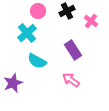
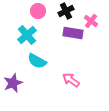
black cross: moved 1 px left
cyan cross: moved 2 px down
purple rectangle: moved 17 px up; rotated 48 degrees counterclockwise
